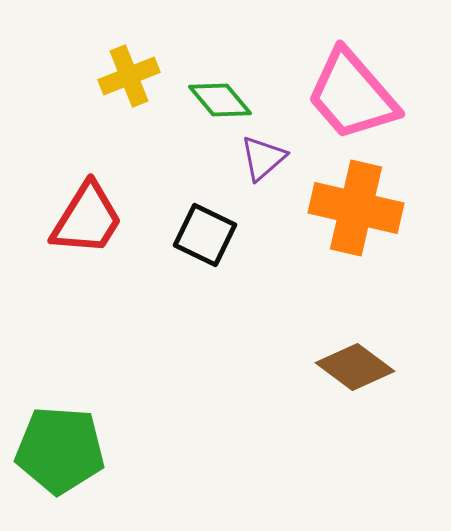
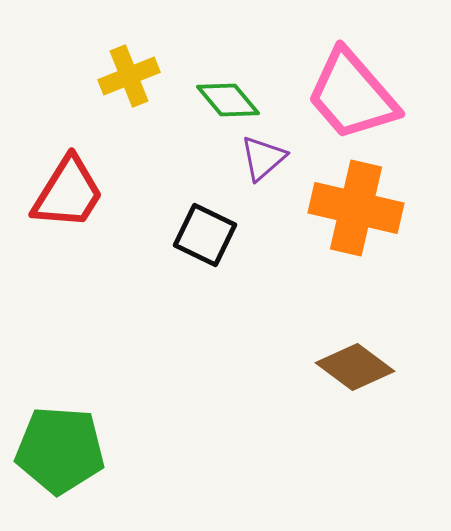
green diamond: moved 8 px right
red trapezoid: moved 19 px left, 26 px up
